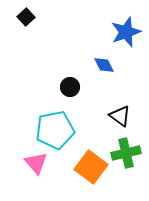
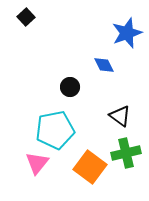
blue star: moved 1 px right, 1 px down
pink triangle: moved 1 px right; rotated 20 degrees clockwise
orange square: moved 1 px left
